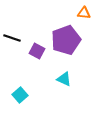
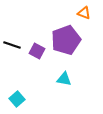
orange triangle: rotated 16 degrees clockwise
black line: moved 7 px down
cyan triangle: rotated 14 degrees counterclockwise
cyan square: moved 3 px left, 4 px down
